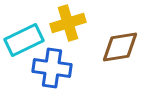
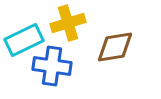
brown diamond: moved 5 px left
blue cross: moved 2 px up
